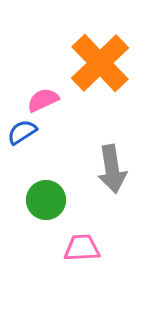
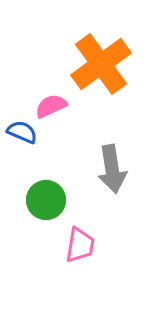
orange cross: moved 1 px right, 1 px down; rotated 8 degrees clockwise
pink semicircle: moved 8 px right, 6 px down
blue semicircle: rotated 56 degrees clockwise
pink trapezoid: moved 2 px left, 3 px up; rotated 102 degrees clockwise
